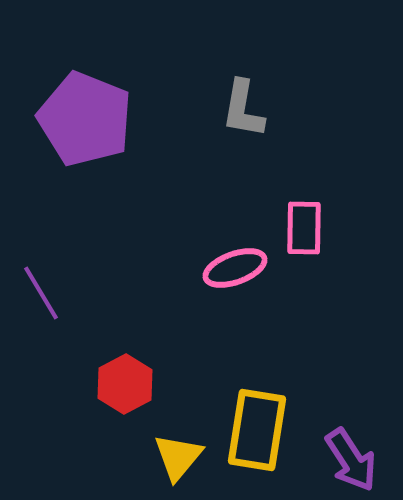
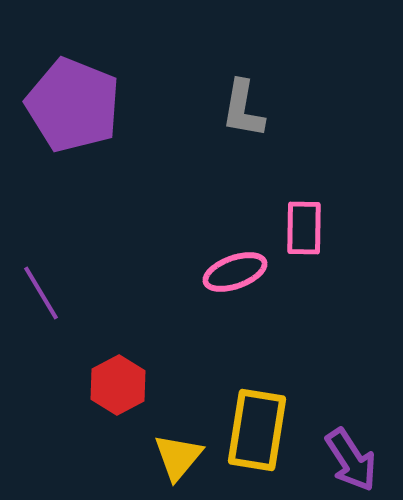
purple pentagon: moved 12 px left, 14 px up
pink ellipse: moved 4 px down
red hexagon: moved 7 px left, 1 px down
